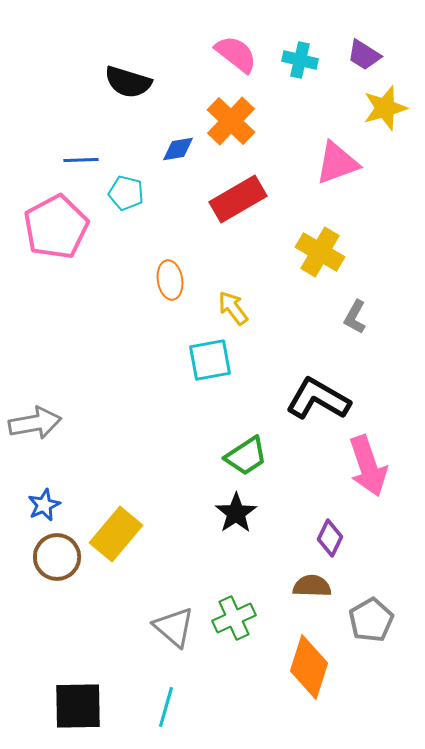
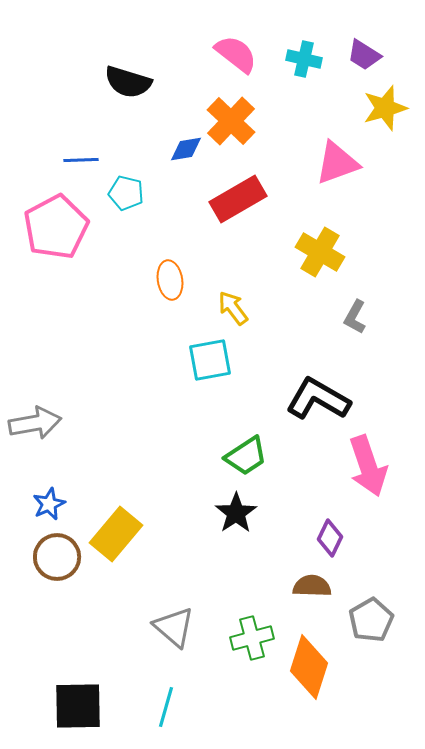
cyan cross: moved 4 px right, 1 px up
blue diamond: moved 8 px right
blue star: moved 5 px right, 1 px up
green cross: moved 18 px right, 20 px down; rotated 9 degrees clockwise
